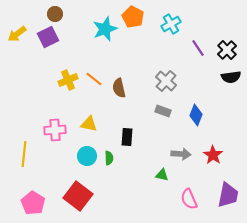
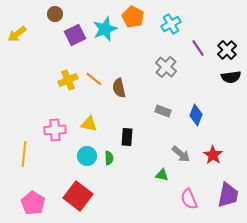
purple square: moved 27 px right, 2 px up
gray cross: moved 14 px up
gray arrow: rotated 36 degrees clockwise
